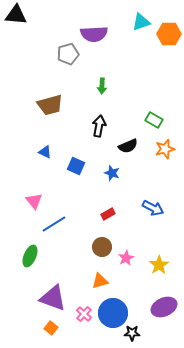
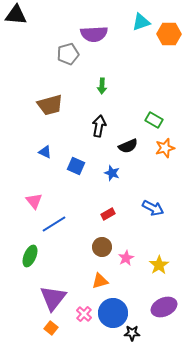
orange star: moved 1 px up
purple triangle: rotated 48 degrees clockwise
